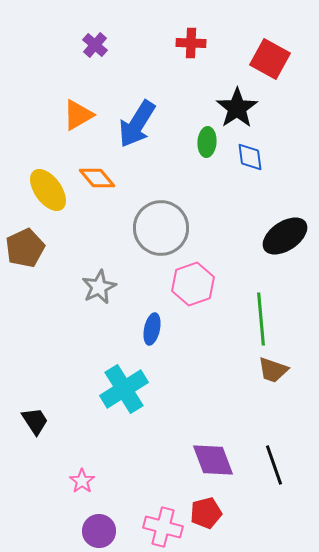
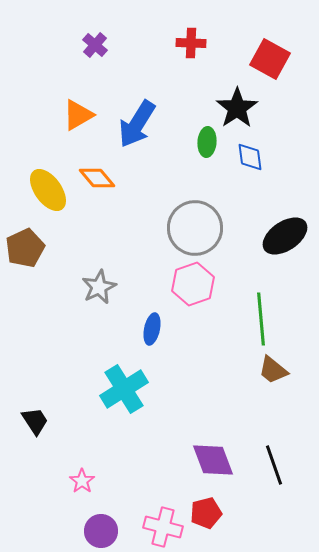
gray circle: moved 34 px right
brown trapezoid: rotated 20 degrees clockwise
purple circle: moved 2 px right
